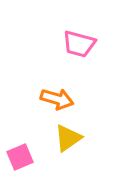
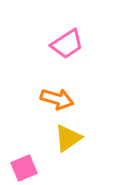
pink trapezoid: moved 12 px left; rotated 48 degrees counterclockwise
pink square: moved 4 px right, 11 px down
